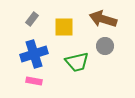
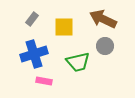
brown arrow: rotated 8 degrees clockwise
green trapezoid: moved 1 px right
pink rectangle: moved 10 px right
